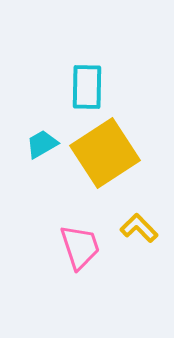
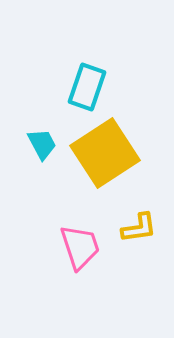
cyan rectangle: rotated 18 degrees clockwise
cyan trapezoid: rotated 92 degrees clockwise
yellow L-shape: rotated 126 degrees clockwise
